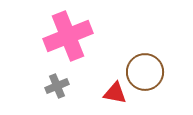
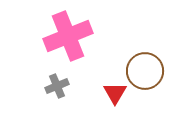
brown circle: moved 1 px up
red triangle: rotated 50 degrees clockwise
